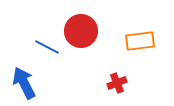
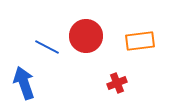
red circle: moved 5 px right, 5 px down
blue arrow: rotated 8 degrees clockwise
